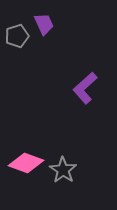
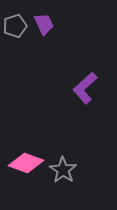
gray pentagon: moved 2 px left, 10 px up
